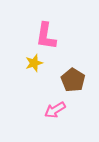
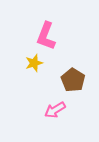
pink L-shape: rotated 12 degrees clockwise
